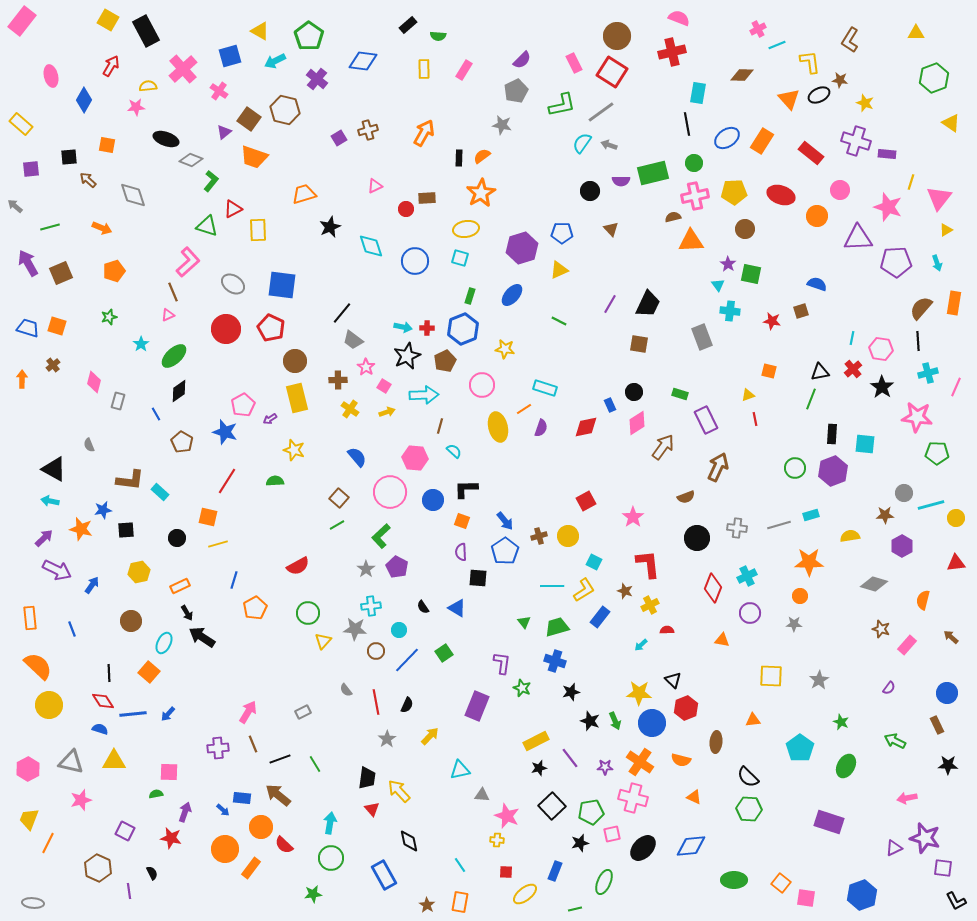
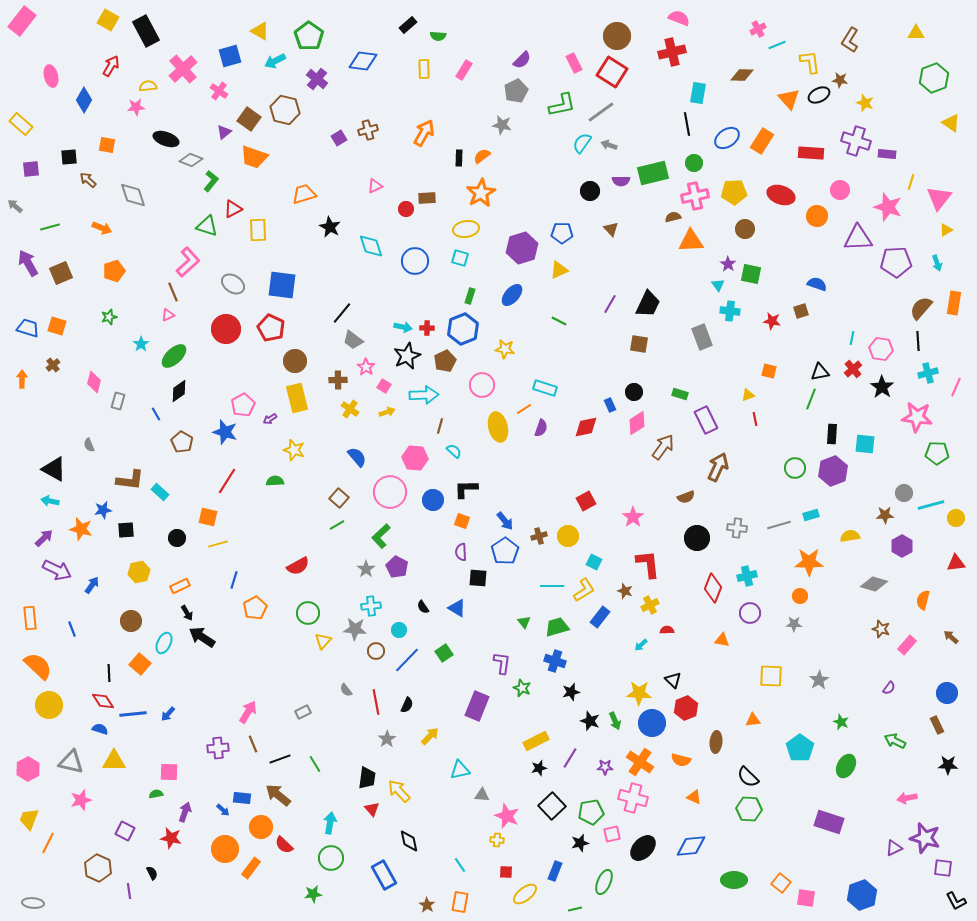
red rectangle at (811, 153): rotated 35 degrees counterclockwise
black star at (330, 227): rotated 20 degrees counterclockwise
cyan cross at (747, 576): rotated 12 degrees clockwise
orange square at (149, 672): moved 9 px left, 8 px up
purple line at (570, 758): rotated 70 degrees clockwise
